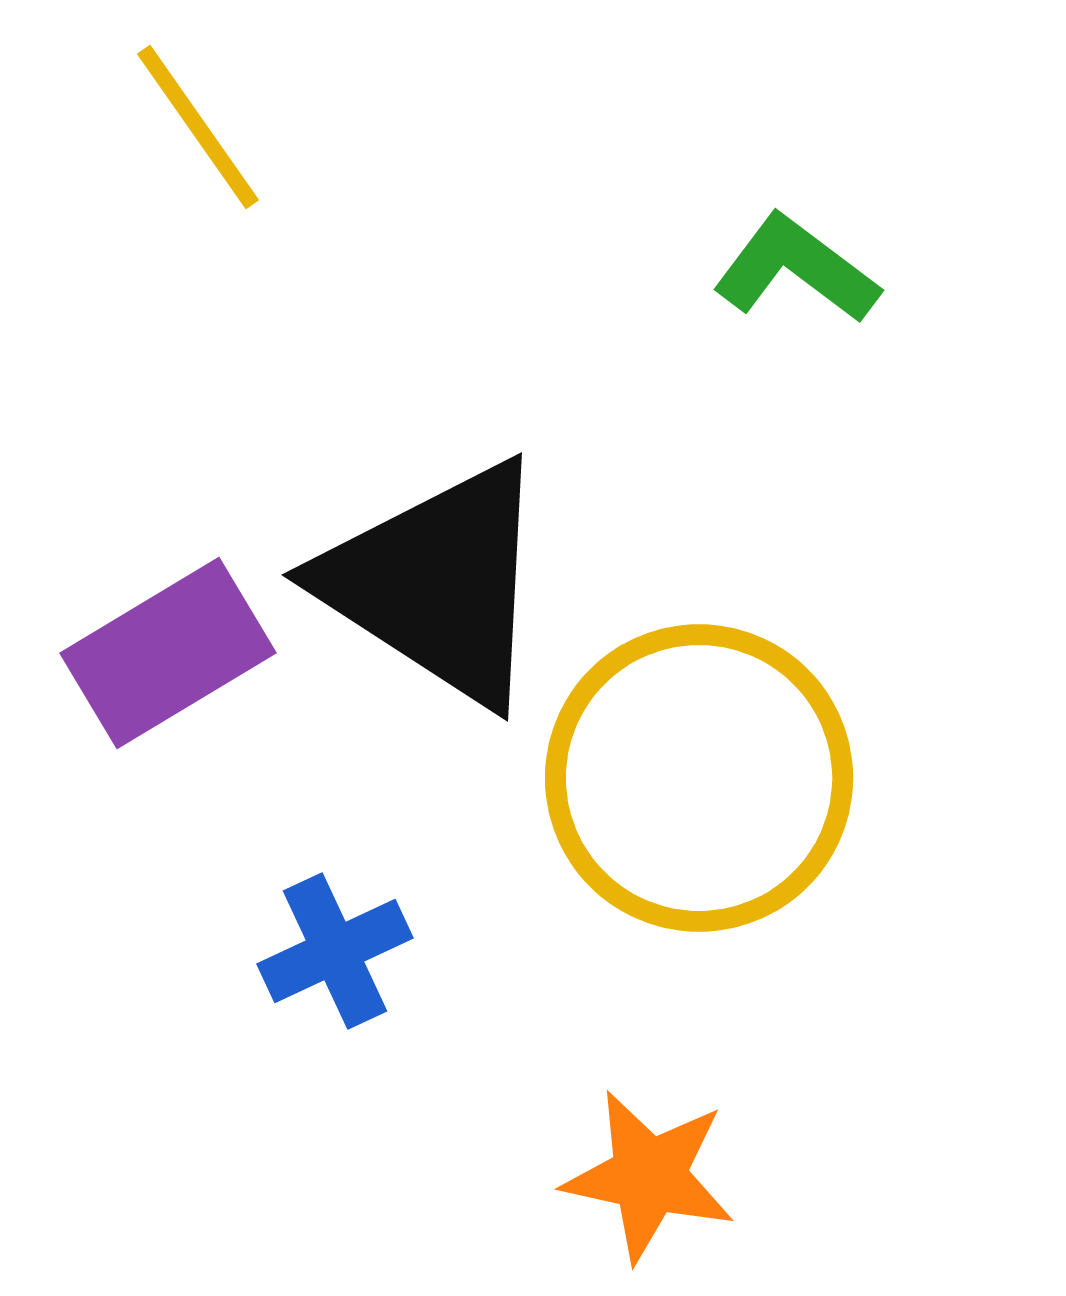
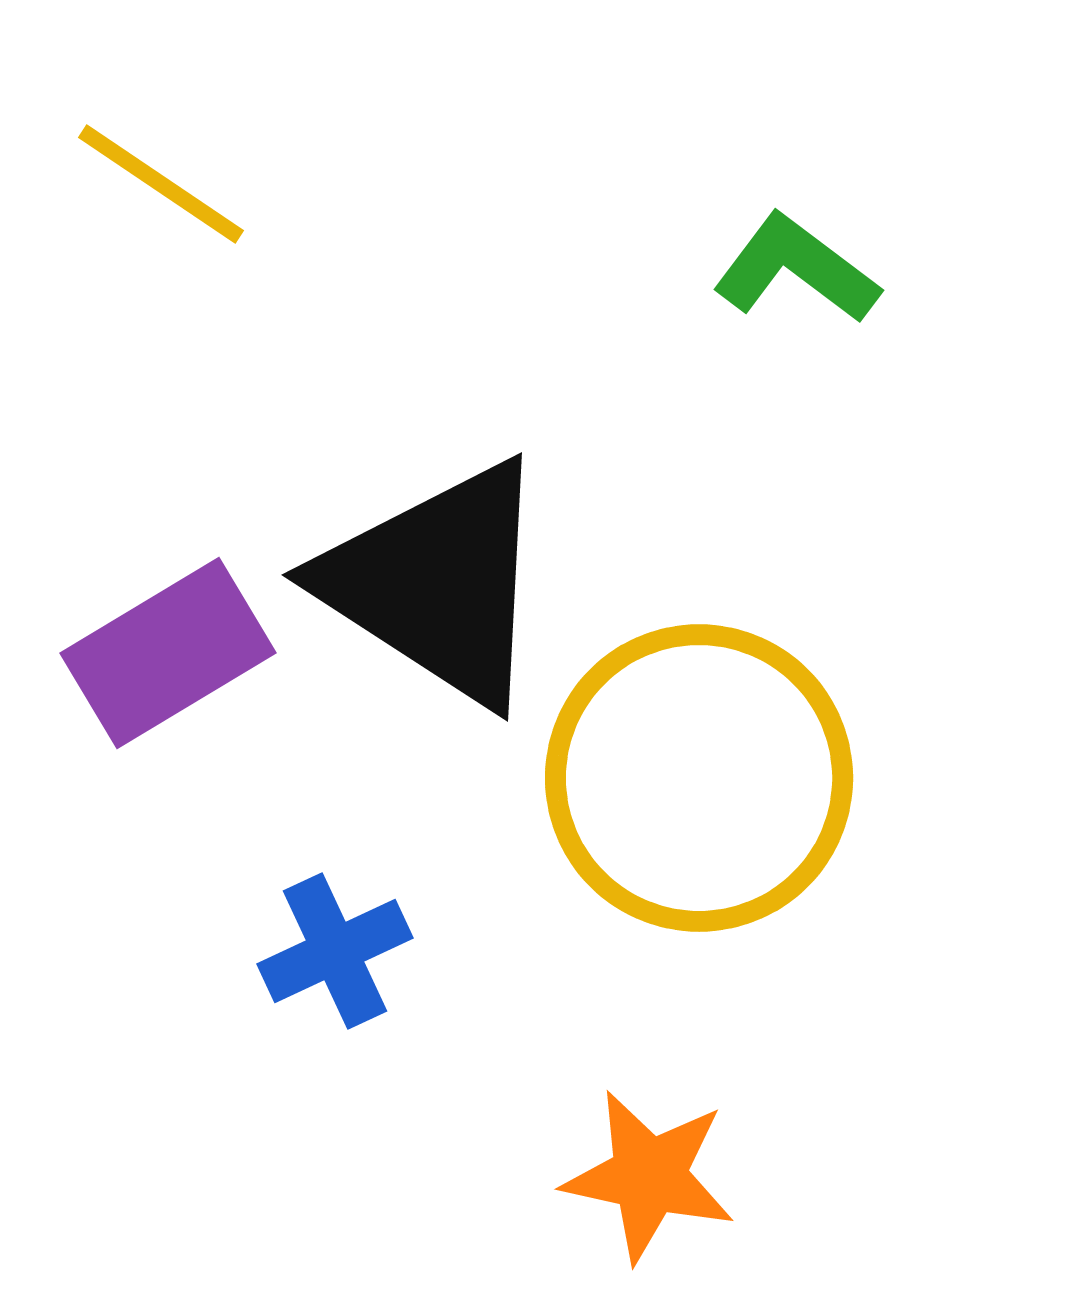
yellow line: moved 37 px left, 57 px down; rotated 21 degrees counterclockwise
